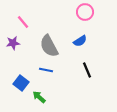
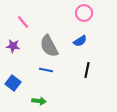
pink circle: moved 1 px left, 1 px down
purple star: moved 3 px down; rotated 16 degrees clockwise
black line: rotated 35 degrees clockwise
blue square: moved 8 px left
green arrow: moved 4 px down; rotated 144 degrees clockwise
